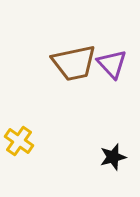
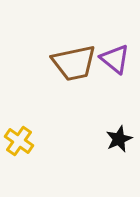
purple triangle: moved 3 px right, 5 px up; rotated 8 degrees counterclockwise
black star: moved 6 px right, 18 px up; rotated 8 degrees counterclockwise
